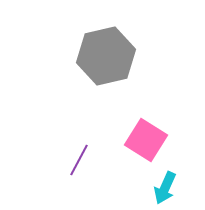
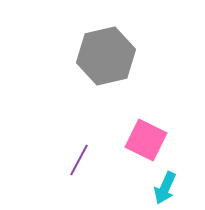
pink square: rotated 6 degrees counterclockwise
